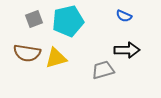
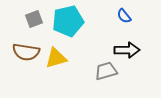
blue semicircle: rotated 28 degrees clockwise
brown semicircle: moved 1 px left, 1 px up
gray trapezoid: moved 3 px right, 1 px down
